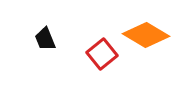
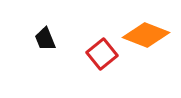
orange diamond: rotated 9 degrees counterclockwise
